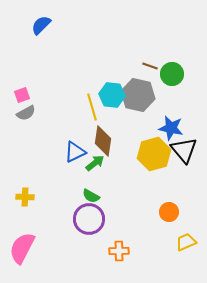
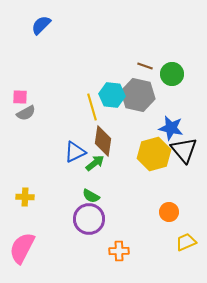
brown line: moved 5 px left
pink square: moved 2 px left, 2 px down; rotated 21 degrees clockwise
